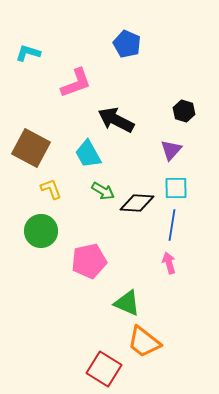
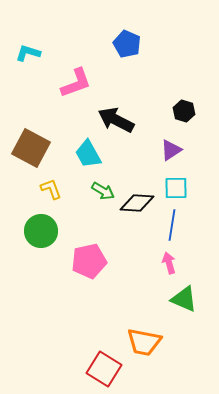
purple triangle: rotated 15 degrees clockwise
green triangle: moved 57 px right, 4 px up
orange trapezoid: rotated 27 degrees counterclockwise
